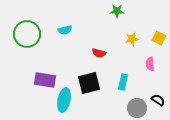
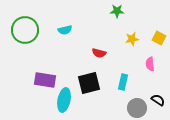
green circle: moved 2 px left, 4 px up
